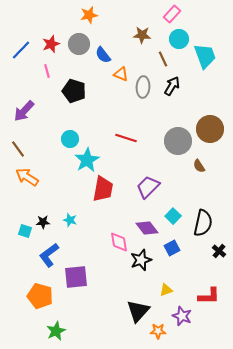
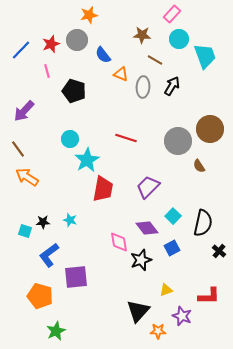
gray circle at (79, 44): moved 2 px left, 4 px up
brown line at (163, 59): moved 8 px left, 1 px down; rotated 35 degrees counterclockwise
